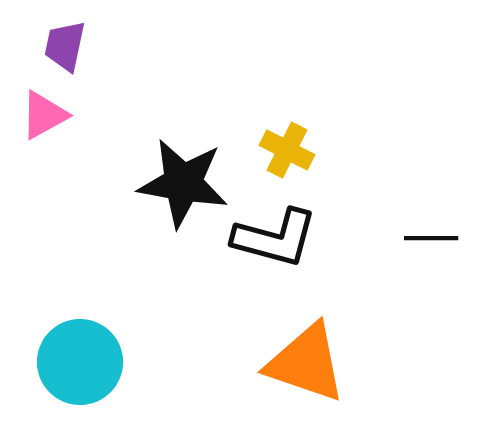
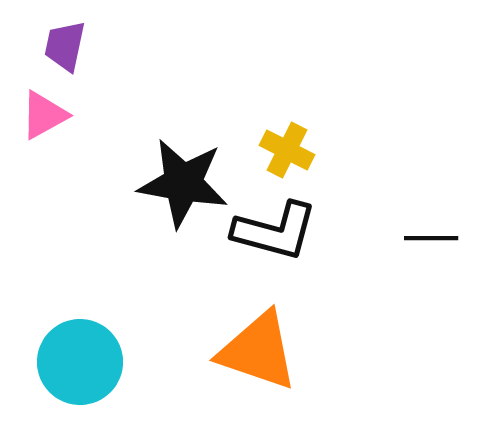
black L-shape: moved 7 px up
orange triangle: moved 48 px left, 12 px up
